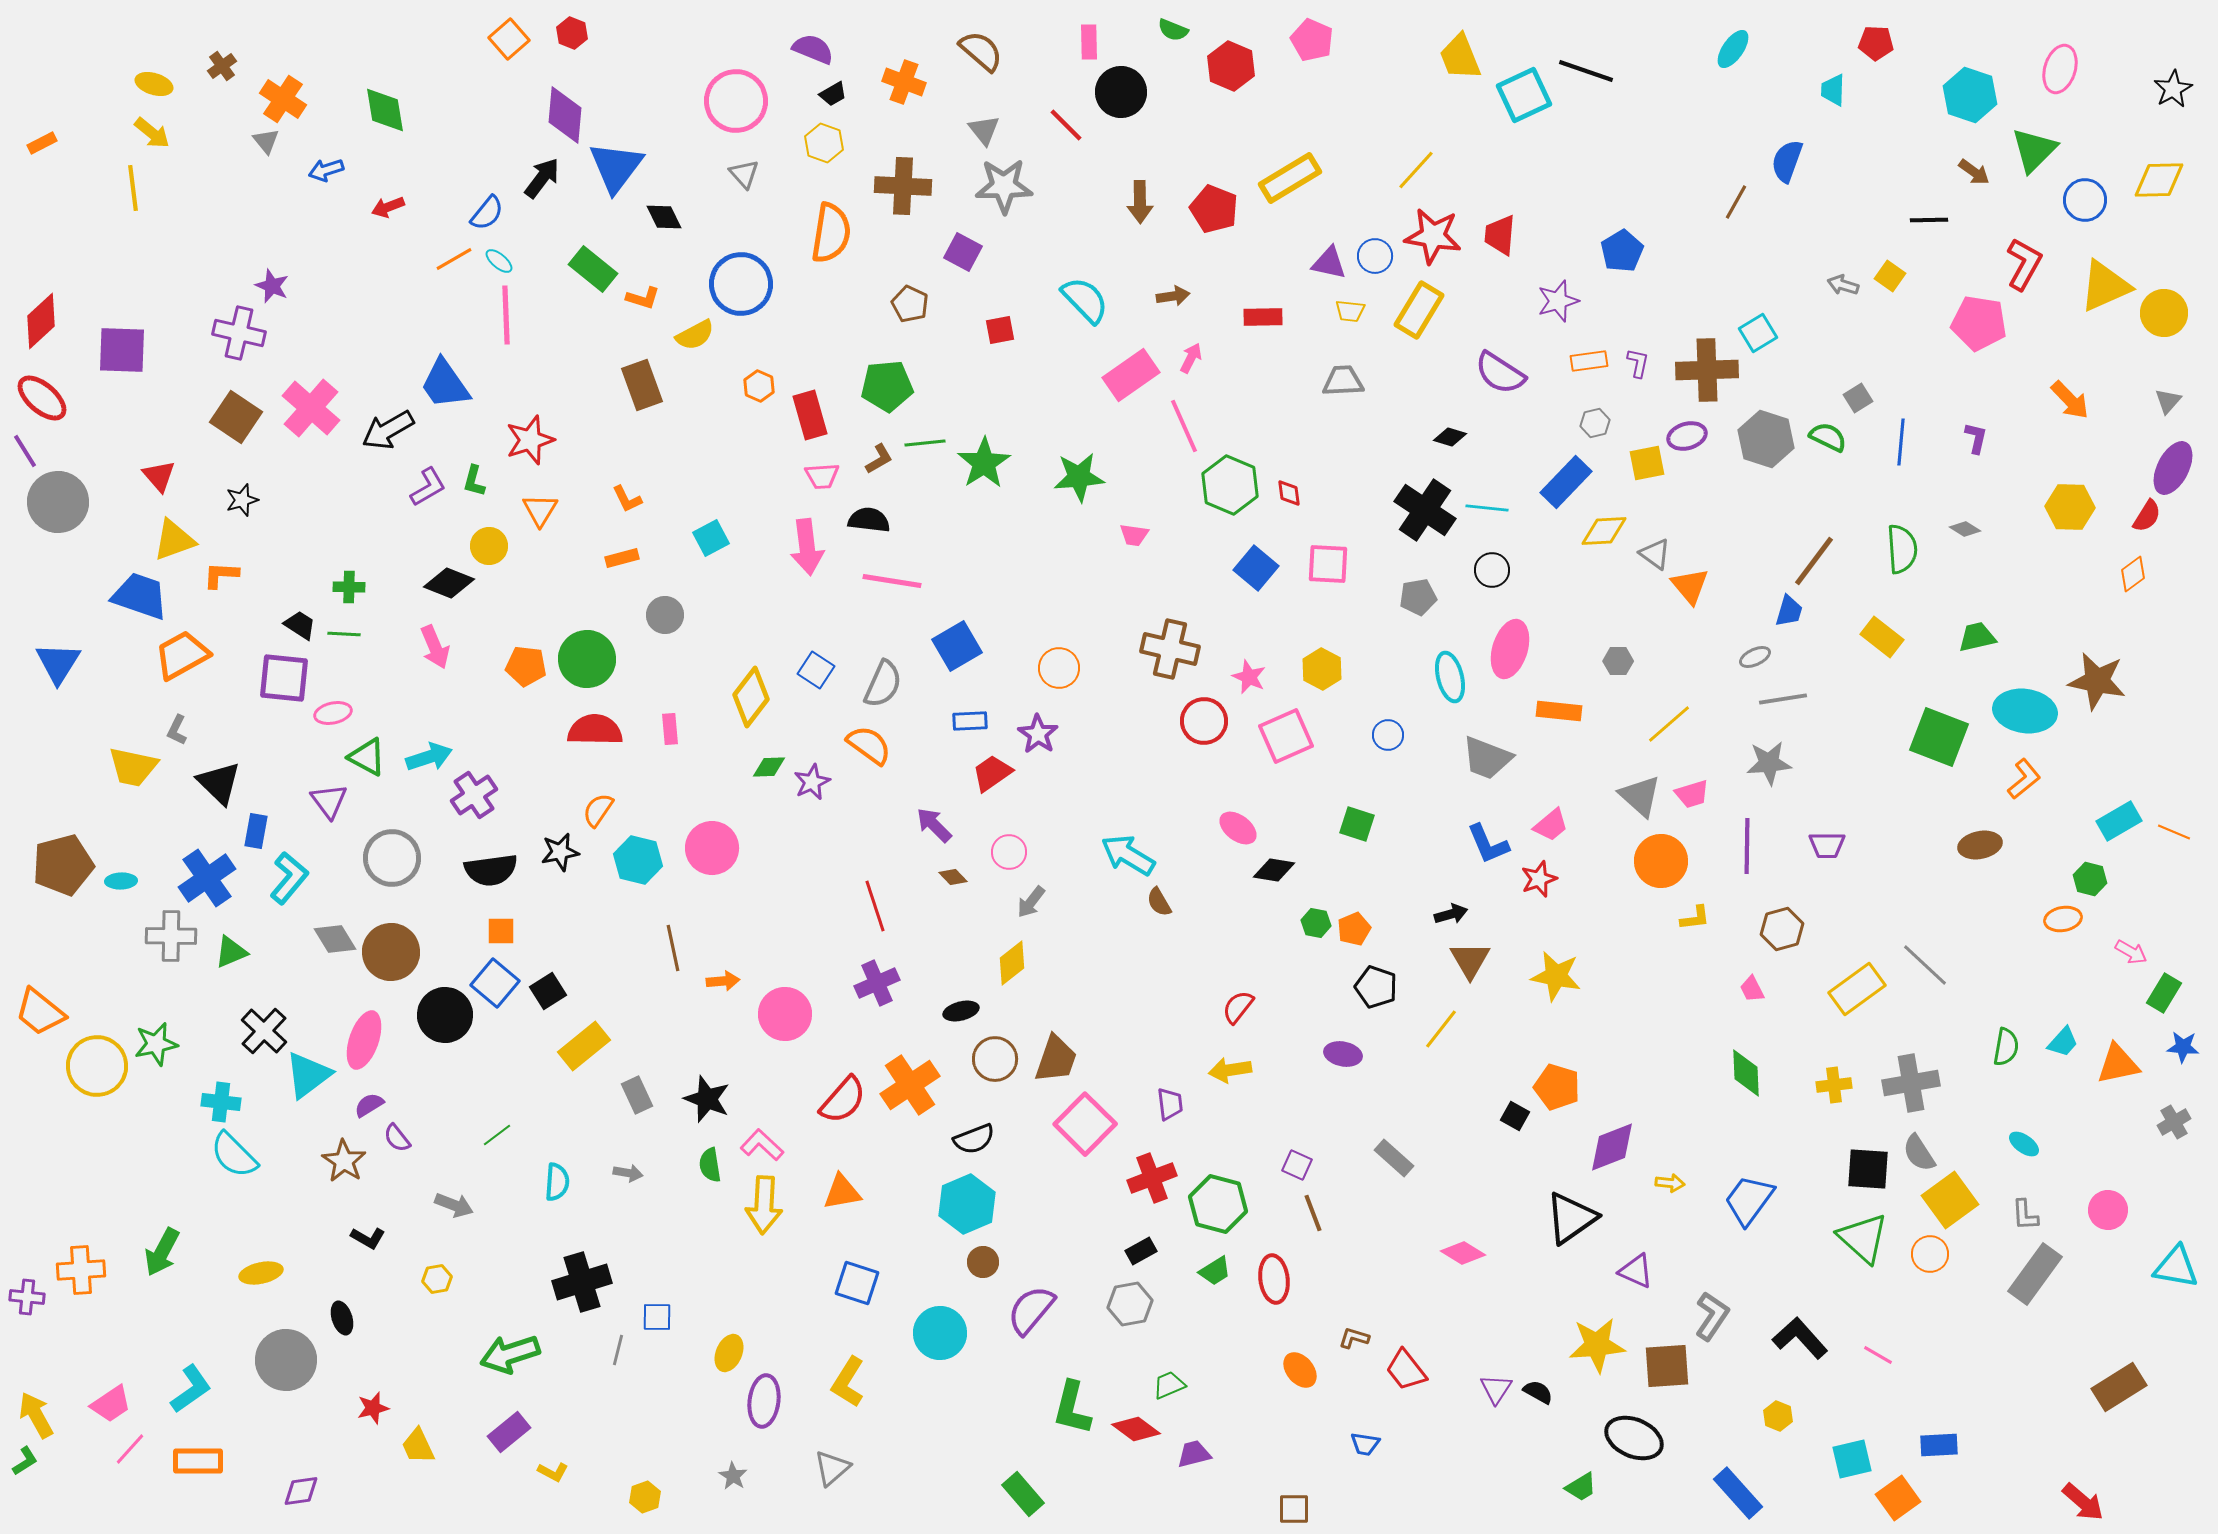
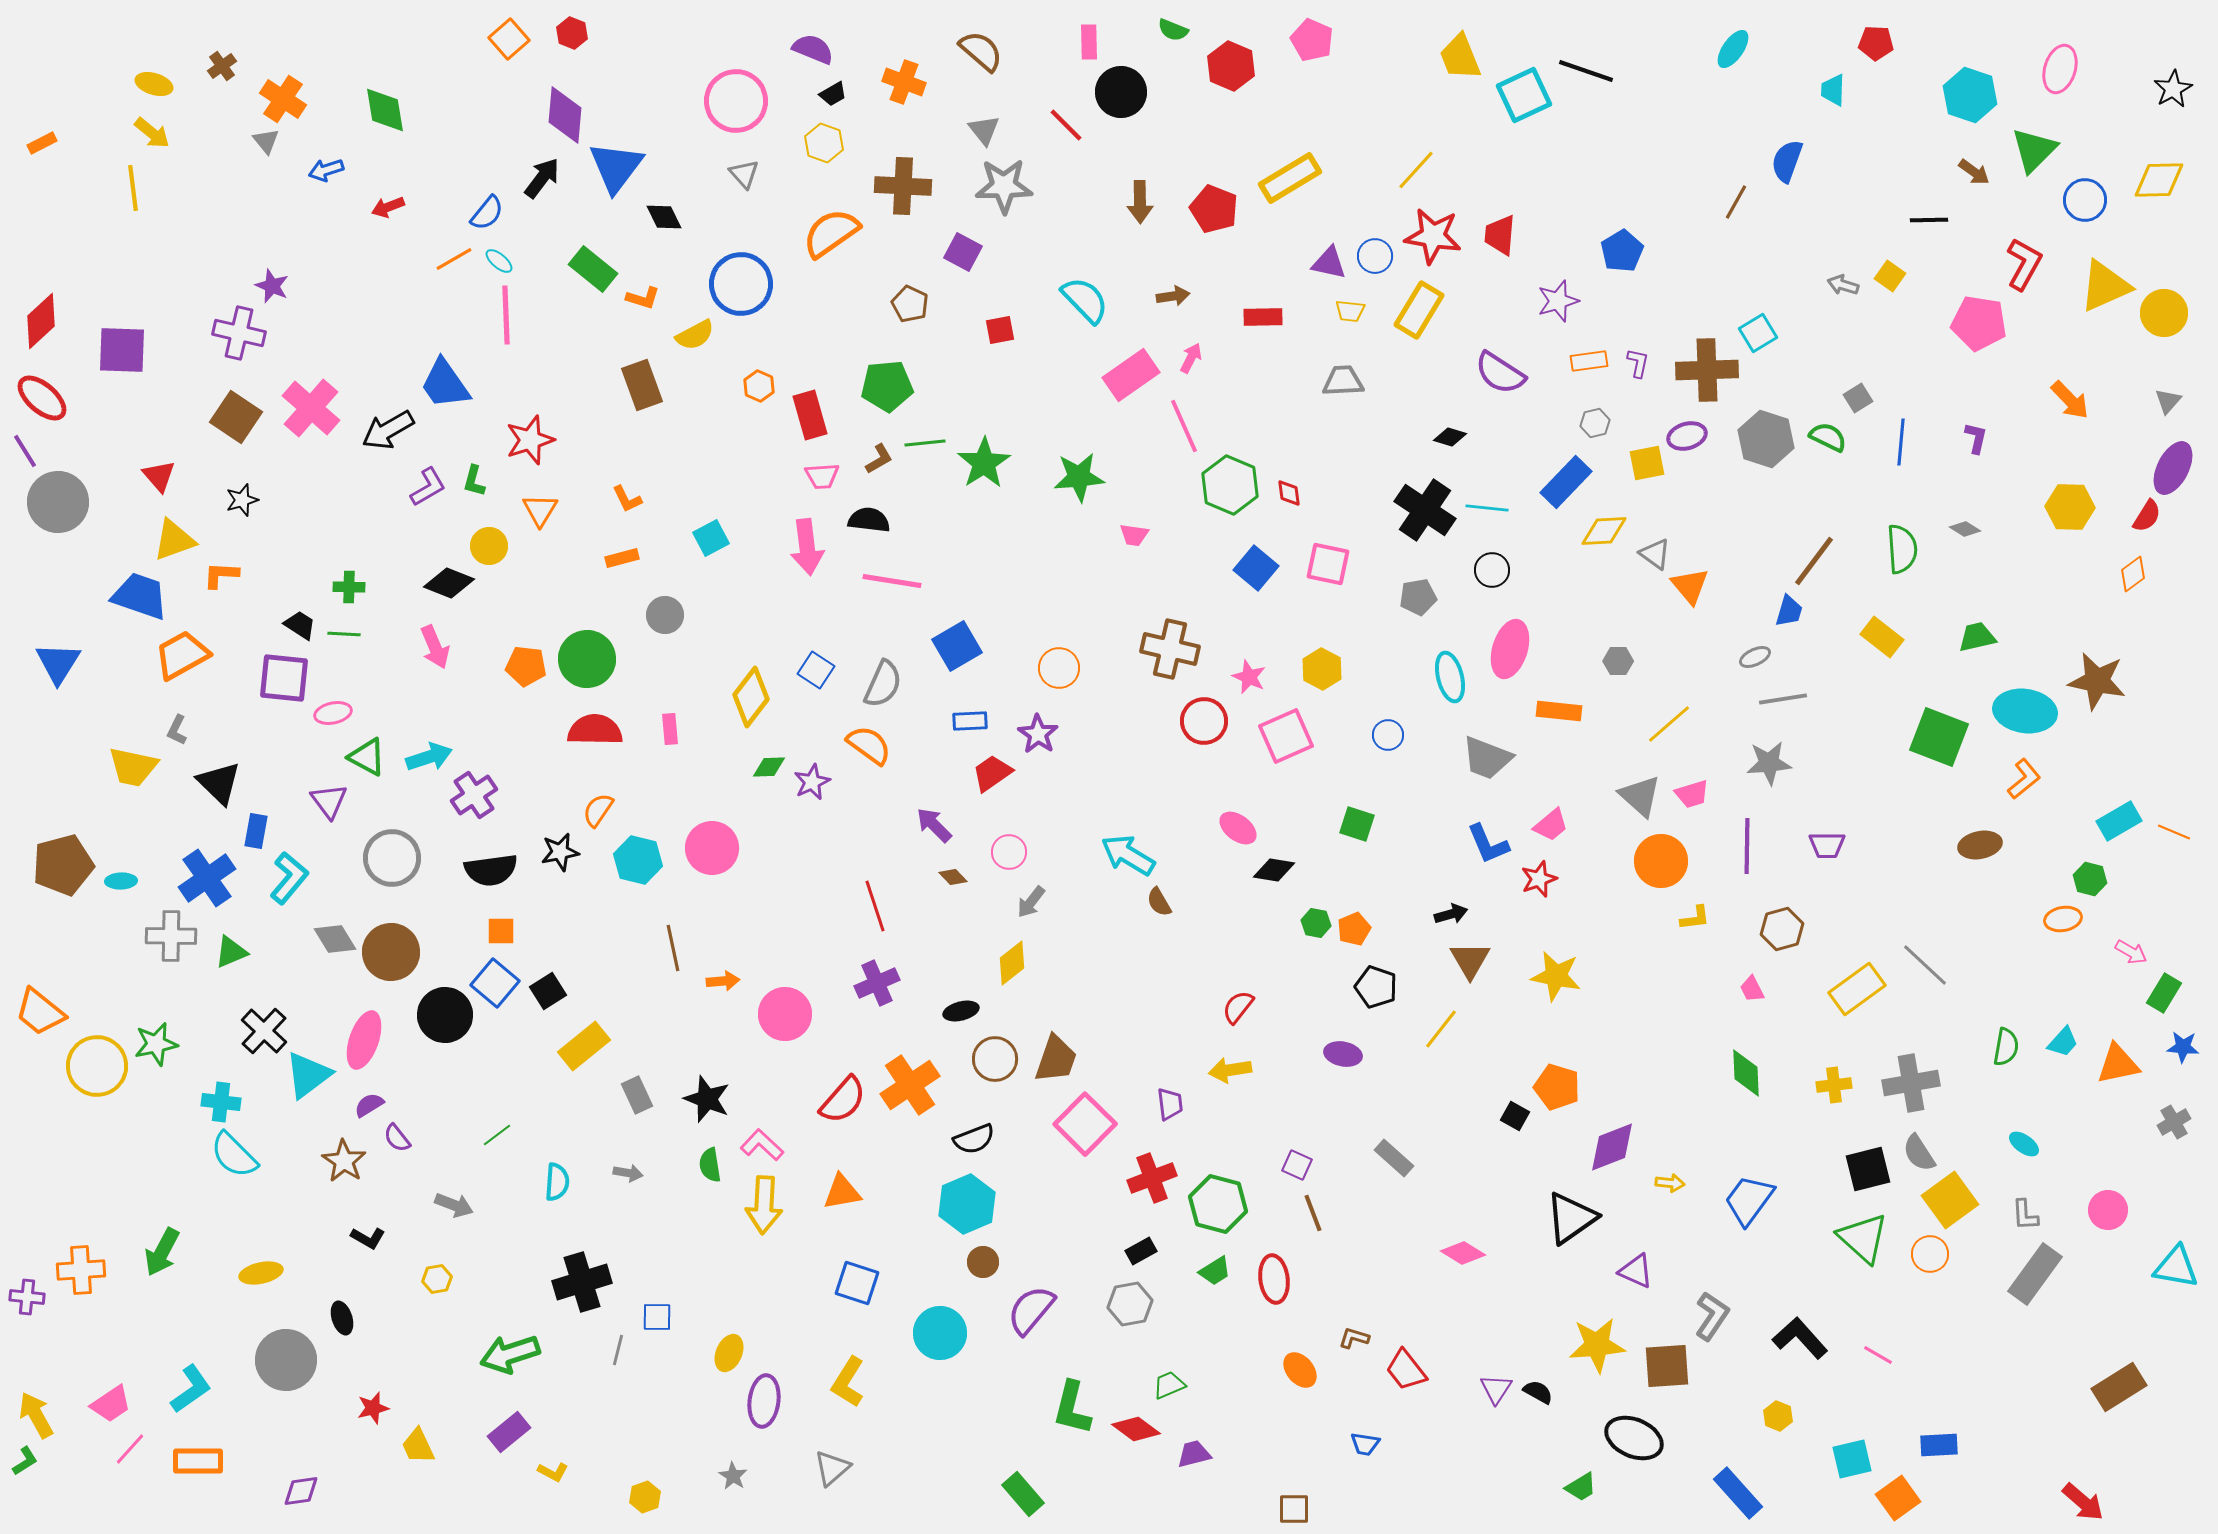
orange semicircle at (831, 233): rotated 134 degrees counterclockwise
pink square at (1328, 564): rotated 9 degrees clockwise
black square at (1868, 1169): rotated 18 degrees counterclockwise
